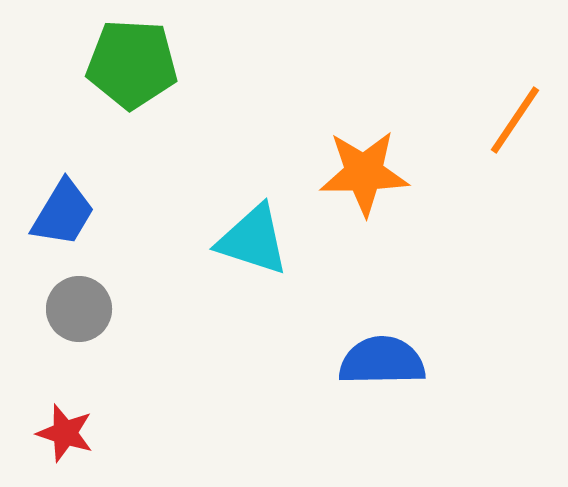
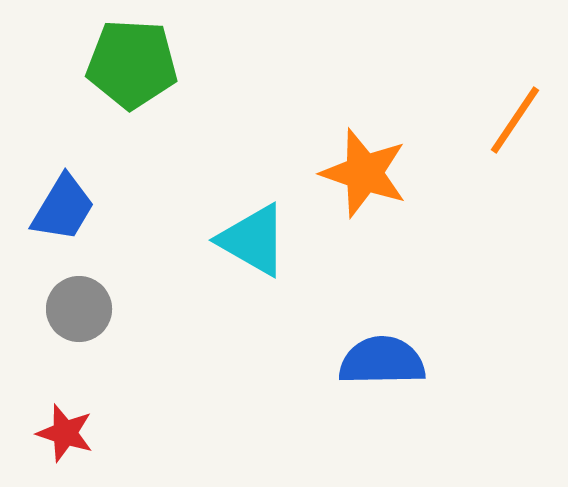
orange star: rotated 20 degrees clockwise
blue trapezoid: moved 5 px up
cyan triangle: rotated 12 degrees clockwise
